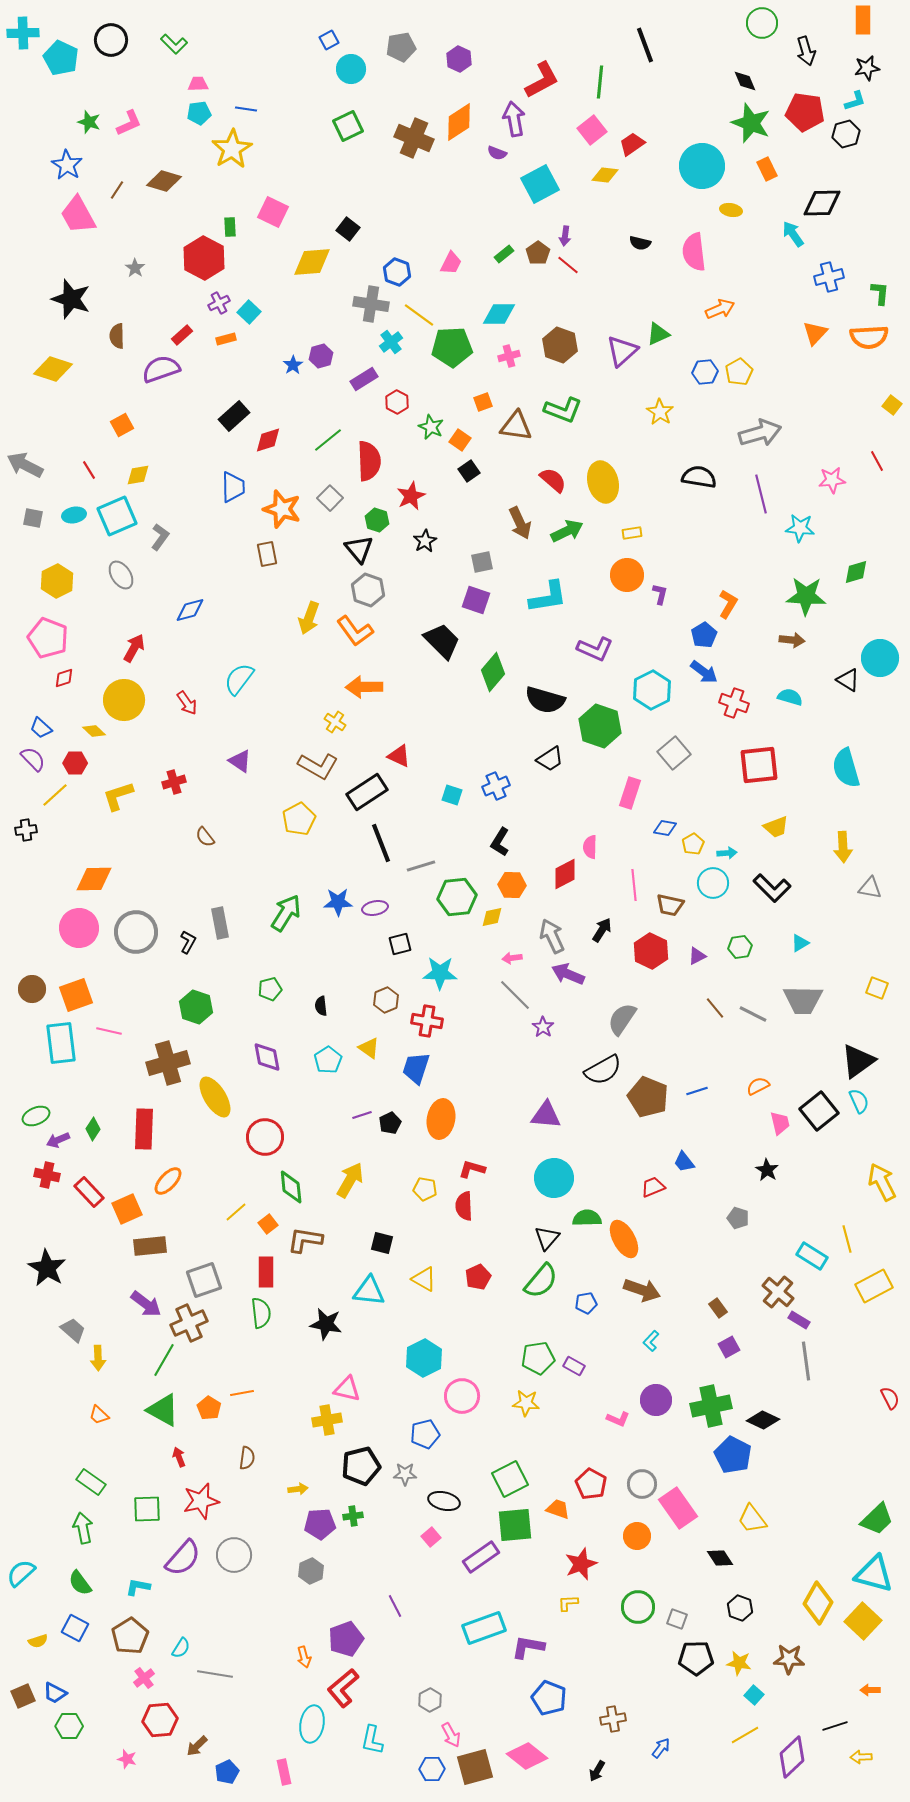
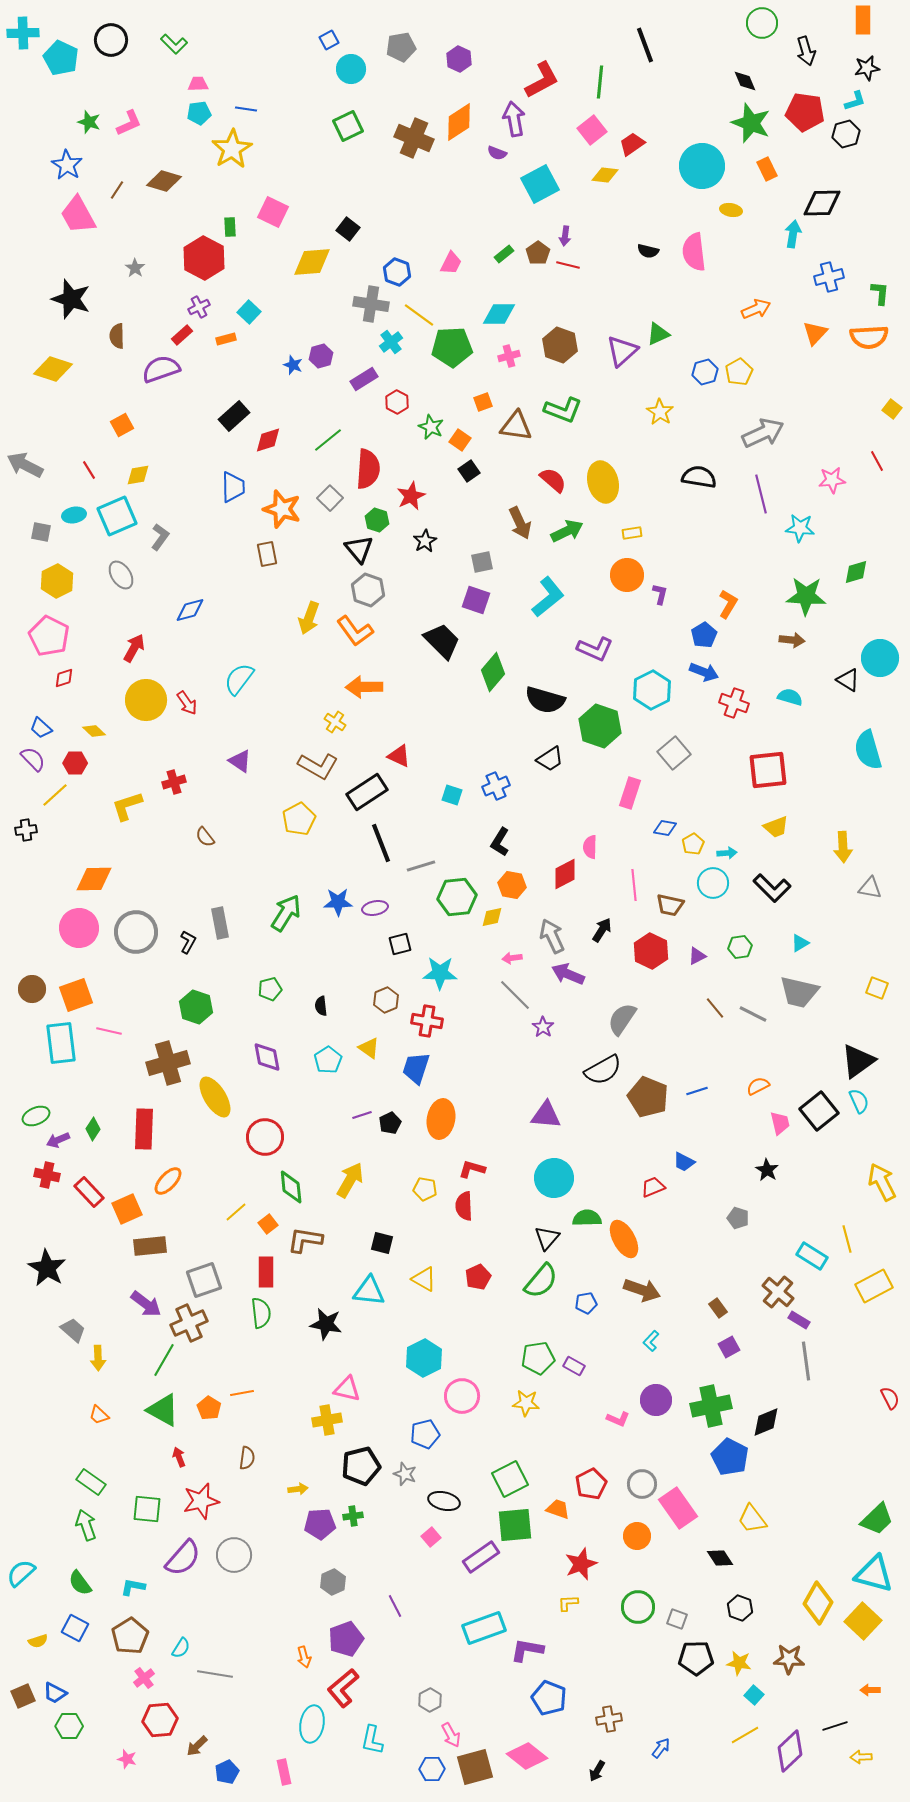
cyan arrow at (793, 234): rotated 44 degrees clockwise
black semicircle at (640, 243): moved 8 px right, 8 px down
red line at (568, 265): rotated 25 degrees counterclockwise
purple cross at (219, 303): moved 20 px left, 4 px down
orange arrow at (720, 309): moved 36 px right
blue star at (293, 365): rotated 18 degrees counterclockwise
blue hexagon at (705, 372): rotated 10 degrees counterclockwise
yellow square at (892, 405): moved 4 px down
gray arrow at (760, 433): moved 3 px right; rotated 9 degrees counterclockwise
red semicircle at (369, 461): moved 1 px left, 8 px down; rotated 6 degrees clockwise
gray square at (33, 518): moved 8 px right, 14 px down
cyan L-shape at (548, 597): rotated 30 degrees counterclockwise
pink pentagon at (48, 638): moved 1 px right, 2 px up; rotated 6 degrees clockwise
blue arrow at (704, 672): rotated 16 degrees counterclockwise
yellow circle at (124, 700): moved 22 px right
red square at (759, 765): moved 9 px right, 5 px down
cyan semicircle at (846, 768): moved 22 px right, 18 px up
yellow L-shape at (118, 796): moved 9 px right, 10 px down
orange hexagon at (512, 885): rotated 8 degrees clockwise
gray trapezoid at (803, 1000): moved 4 px left, 8 px up; rotated 12 degrees clockwise
blue trapezoid at (684, 1162): rotated 25 degrees counterclockwise
black diamond at (763, 1420): moved 3 px right, 2 px down; rotated 48 degrees counterclockwise
blue pentagon at (733, 1455): moved 3 px left, 2 px down
gray star at (405, 1474): rotated 20 degrees clockwise
red pentagon at (591, 1484): rotated 16 degrees clockwise
green square at (147, 1509): rotated 8 degrees clockwise
green arrow at (83, 1528): moved 3 px right, 3 px up; rotated 8 degrees counterclockwise
gray hexagon at (311, 1571): moved 22 px right, 11 px down
cyan L-shape at (138, 1587): moved 5 px left
purple L-shape at (528, 1647): moved 1 px left, 3 px down
brown cross at (613, 1719): moved 4 px left
purple diamond at (792, 1757): moved 2 px left, 6 px up
